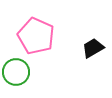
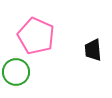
black trapezoid: moved 2 px down; rotated 65 degrees counterclockwise
